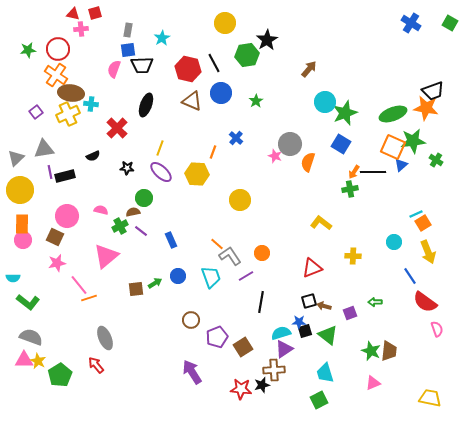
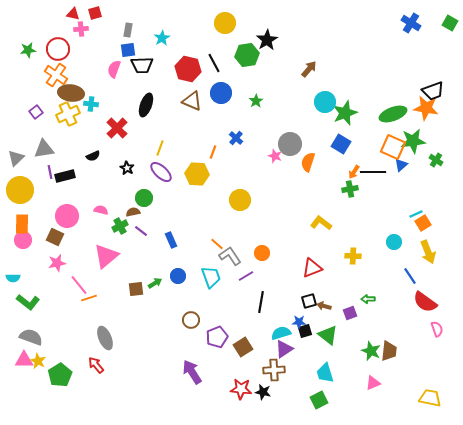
black star at (127, 168): rotated 24 degrees clockwise
green arrow at (375, 302): moved 7 px left, 3 px up
black star at (262, 385): moved 1 px right, 7 px down; rotated 28 degrees clockwise
